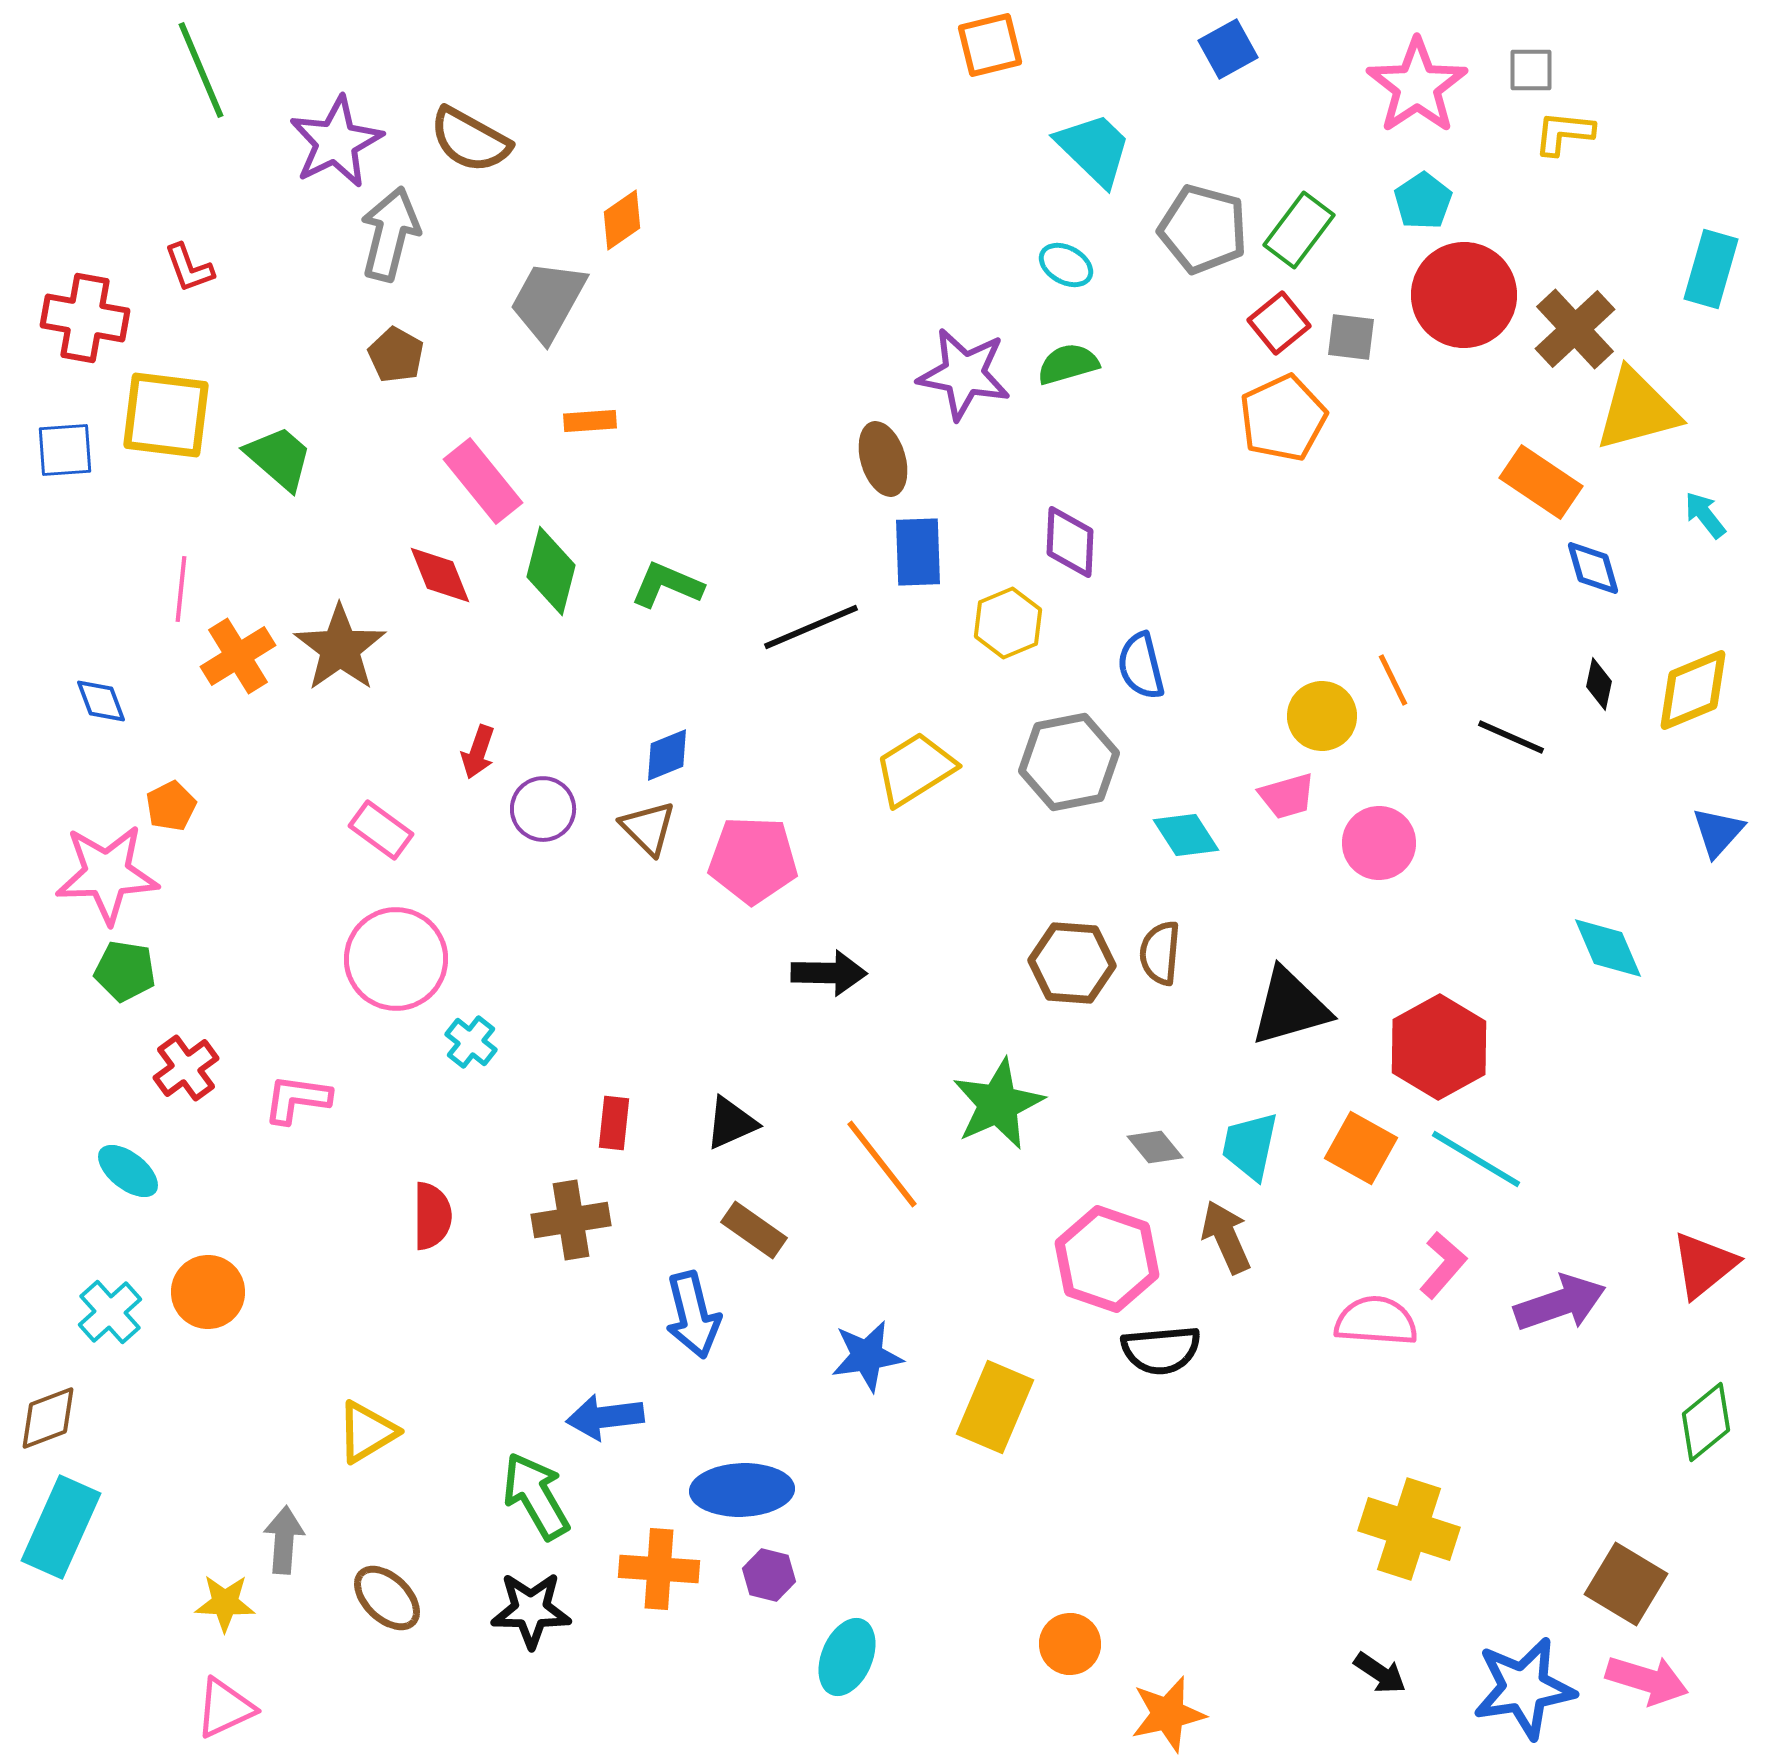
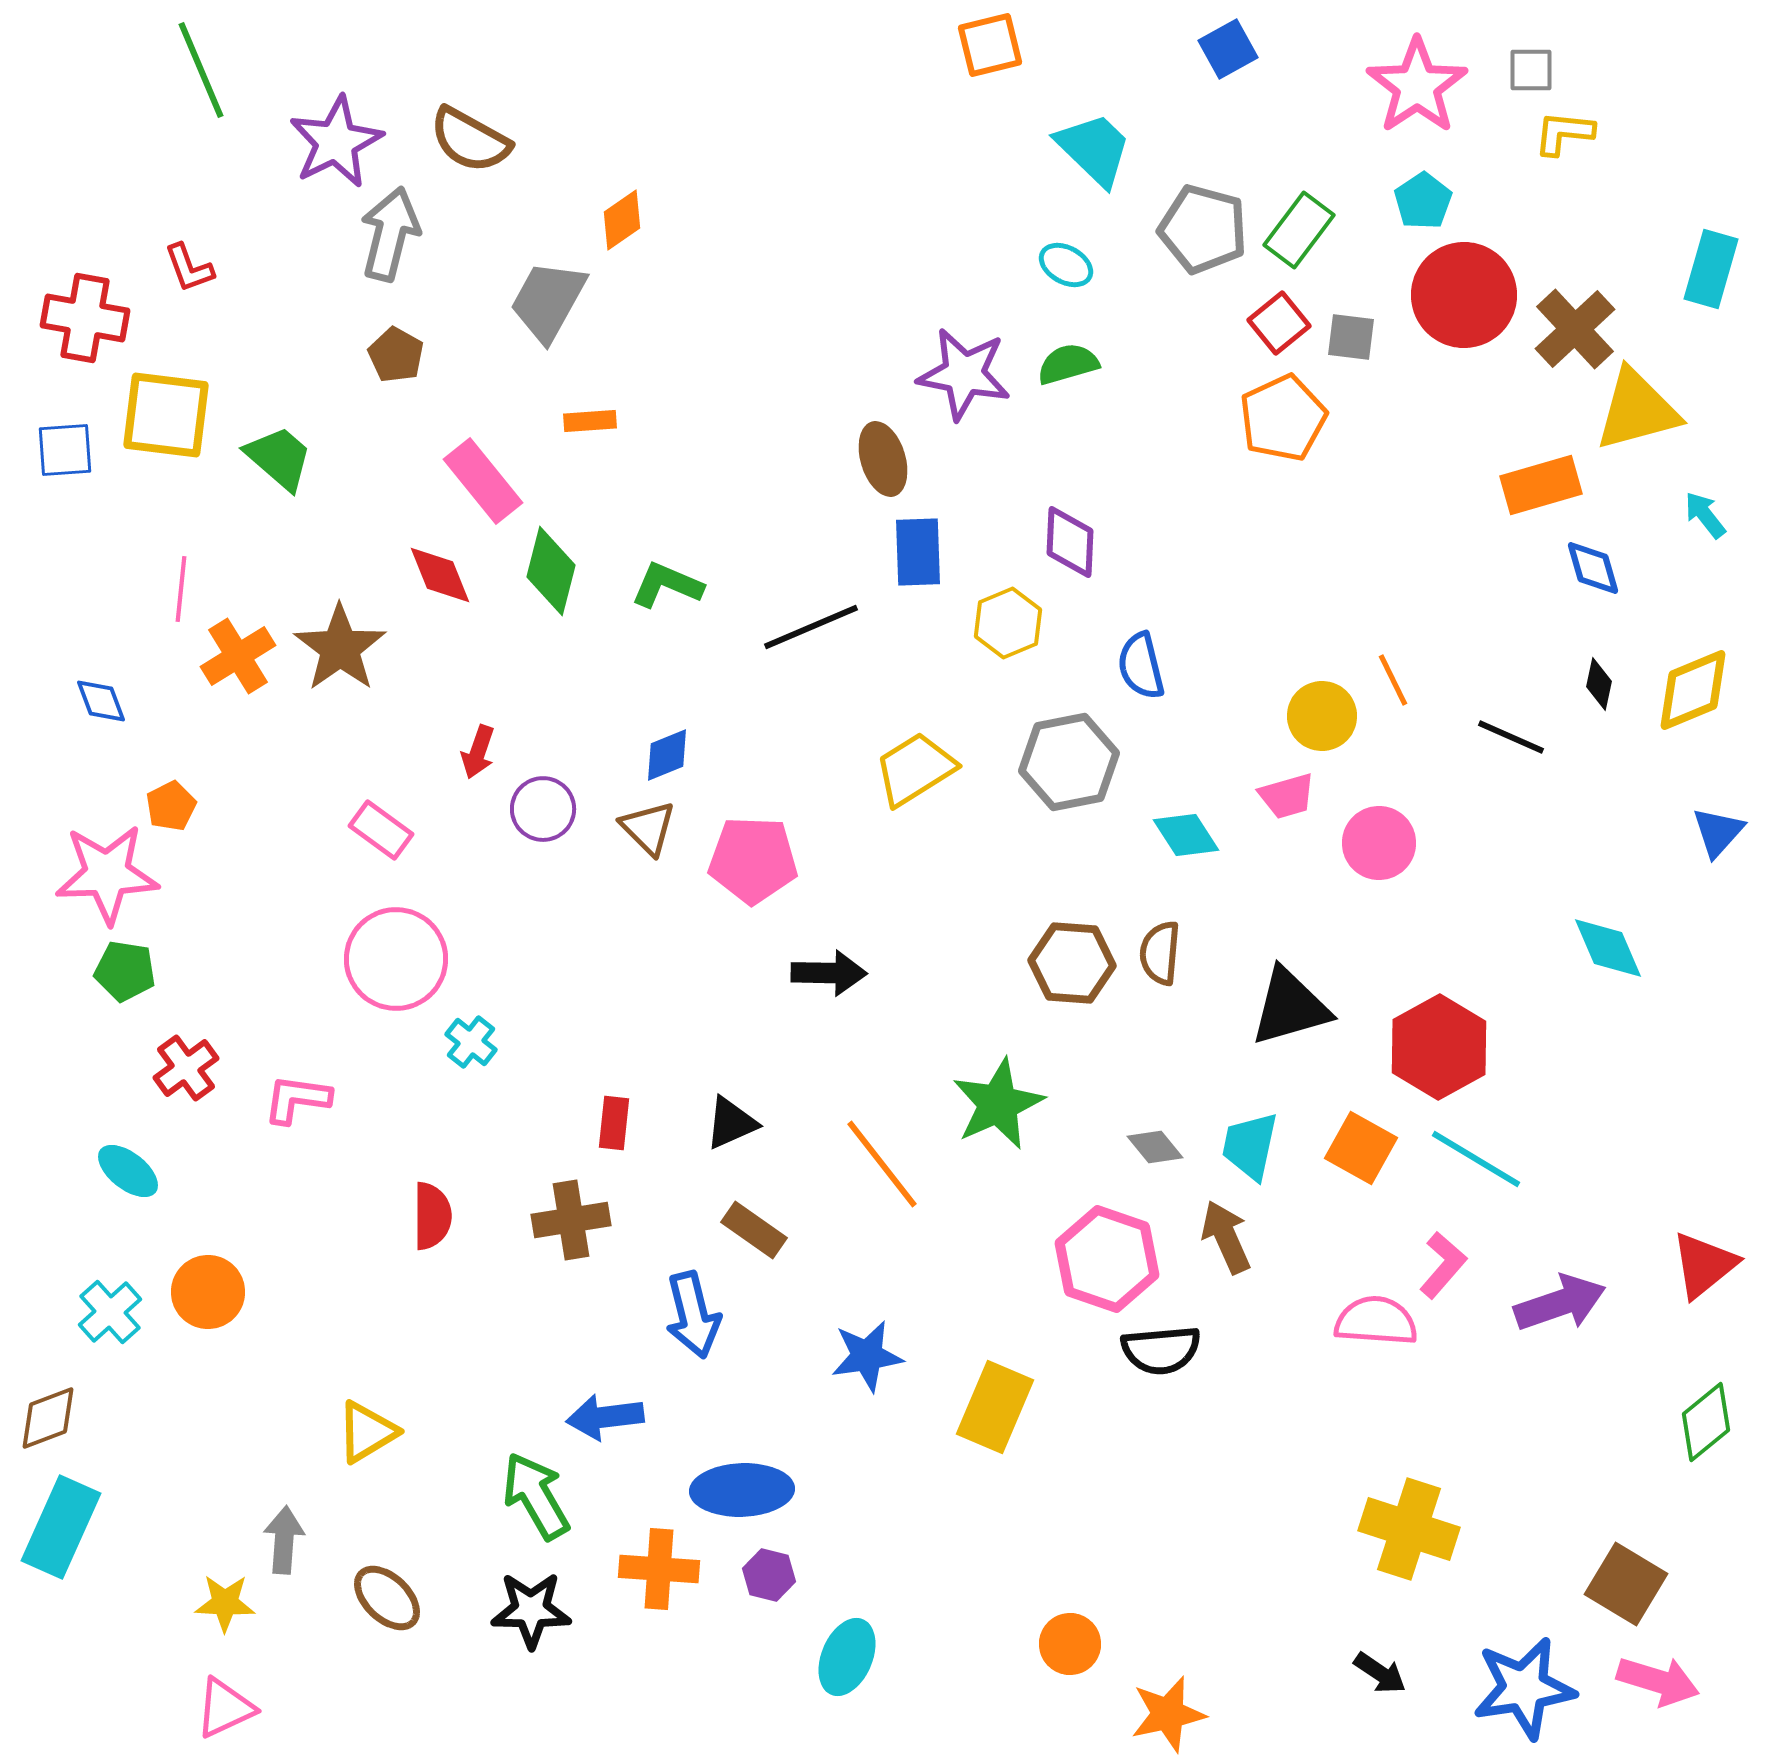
orange rectangle at (1541, 482): moved 3 px down; rotated 50 degrees counterclockwise
pink arrow at (1647, 1680): moved 11 px right, 1 px down
